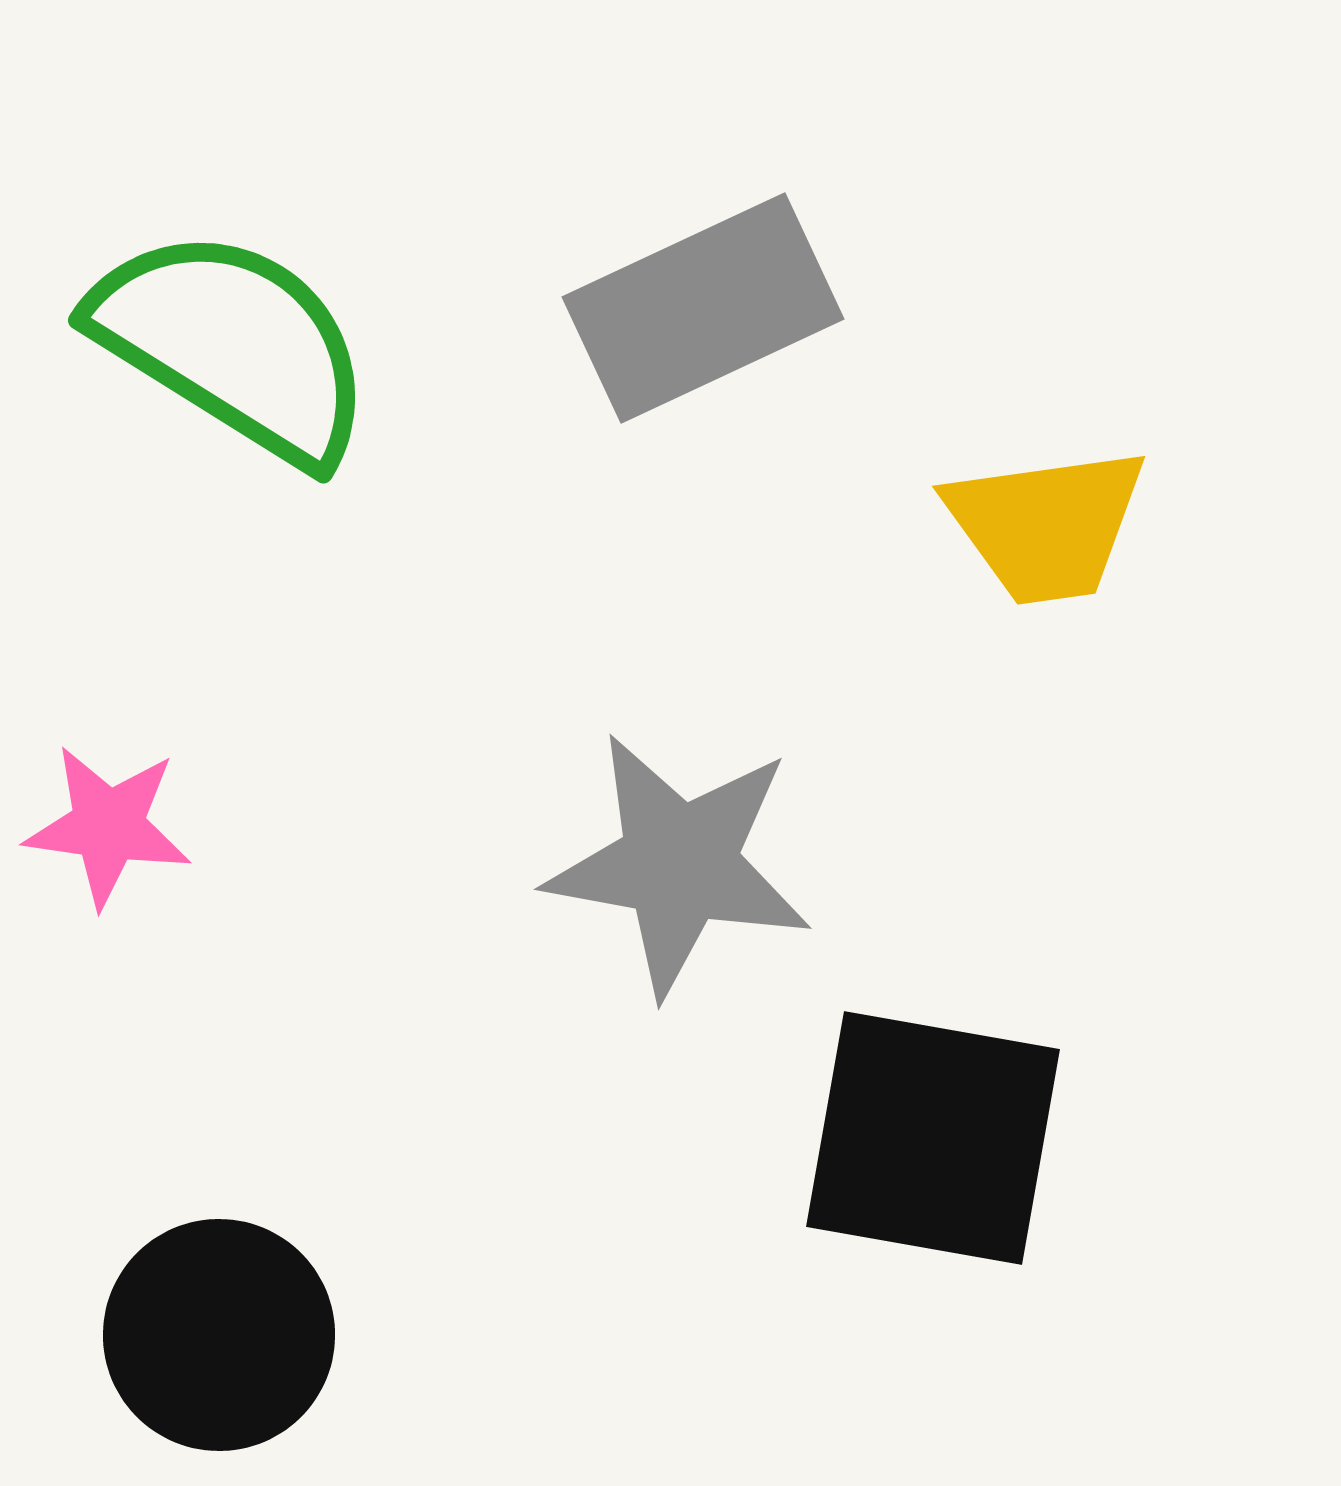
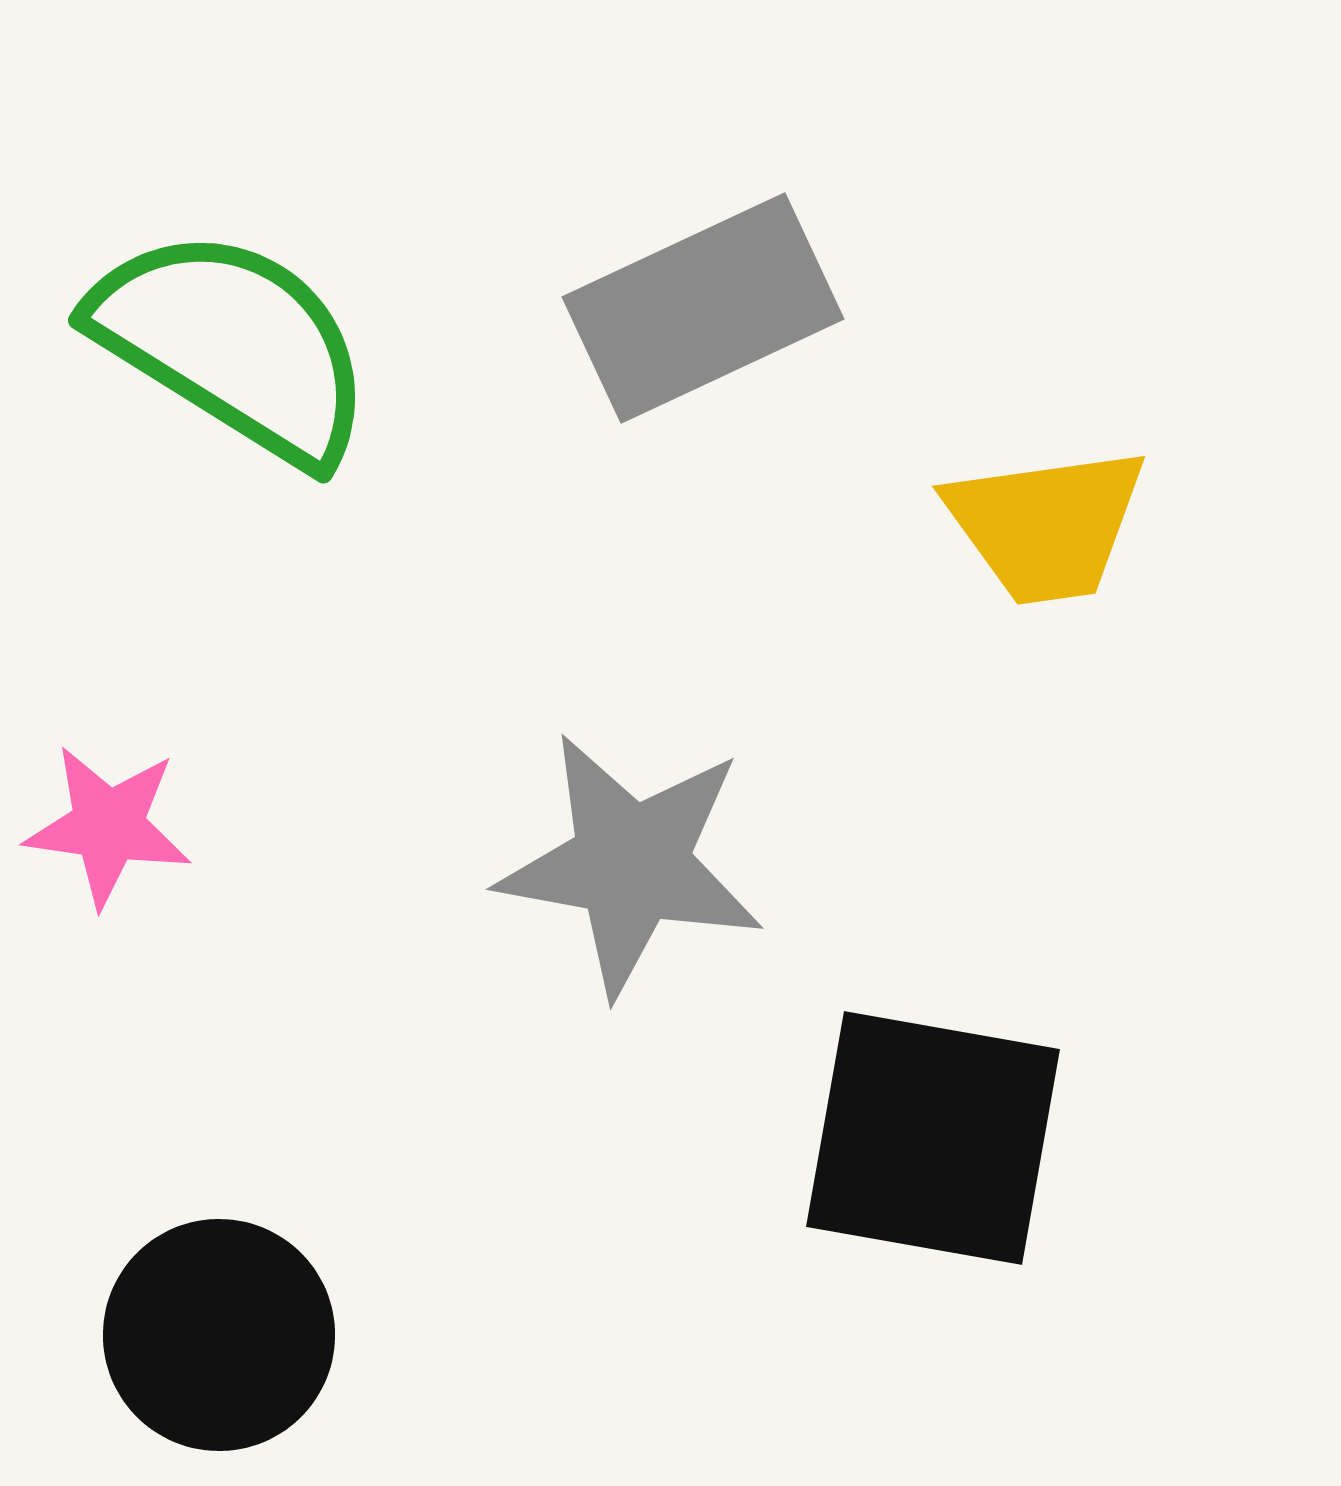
gray star: moved 48 px left
